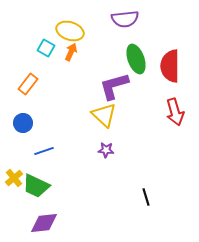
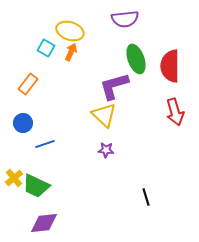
blue line: moved 1 px right, 7 px up
